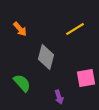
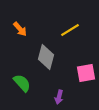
yellow line: moved 5 px left, 1 px down
pink square: moved 5 px up
purple arrow: rotated 32 degrees clockwise
